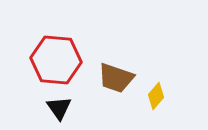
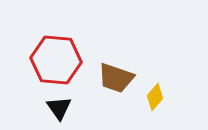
yellow diamond: moved 1 px left, 1 px down
